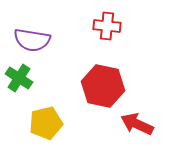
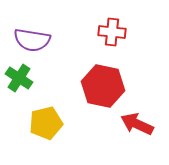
red cross: moved 5 px right, 6 px down
